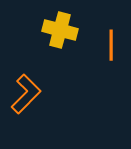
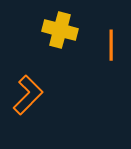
orange L-shape: moved 2 px right, 1 px down
